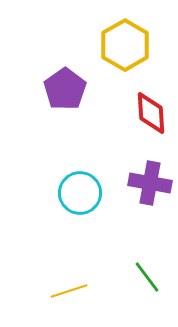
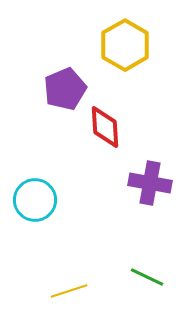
purple pentagon: rotated 12 degrees clockwise
red diamond: moved 46 px left, 14 px down
cyan circle: moved 45 px left, 7 px down
green line: rotated 28 degrees counterclockwise
